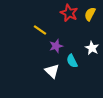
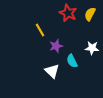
red star: moved 1 px left
yellow line: rotated 24 degrees clockwise
white star: rotated 24 degrees counterclockwise
